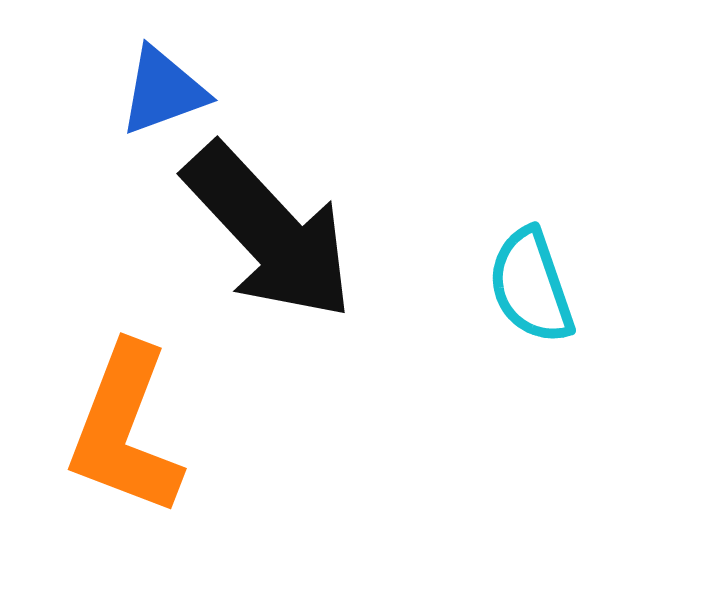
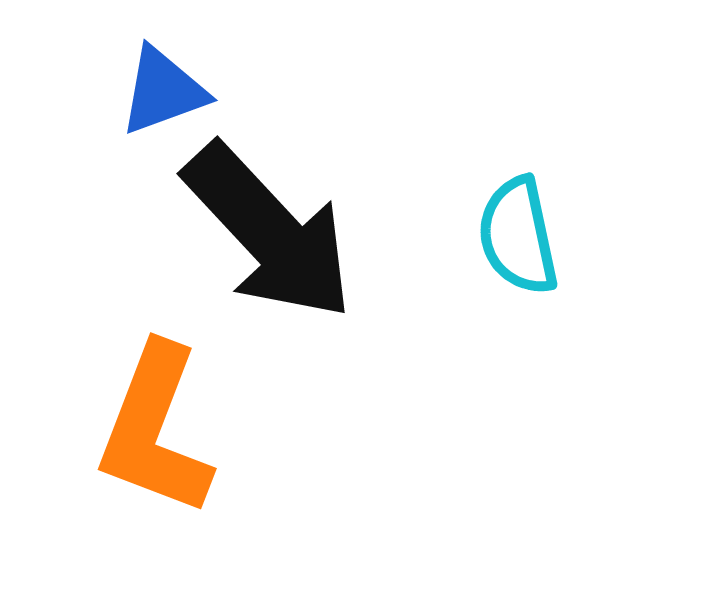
cyan semicircle: moved 13 px left, 50 px up; rotated 7 degrees clockwise
orange L-shape: moved 30 px right
